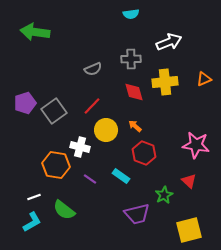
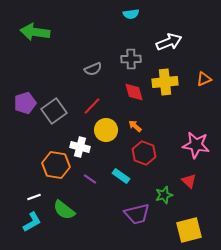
green star: rotated 12 degrees clockwise
